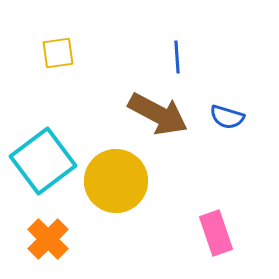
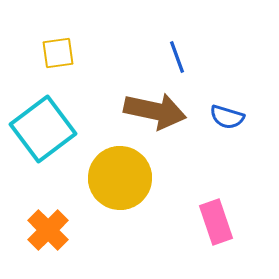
blue line: rotated 16 degrees counterclockwise
brown arrow: moved 3 px left, 3 px up; rotated 16 degrees counterclockwise
cyan square: moved 32 px up
yellow circle: moved 4 px right, 3 px up
pink rectangle: moved 11 px up
orange cross: moved 9 px up
